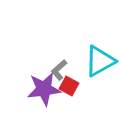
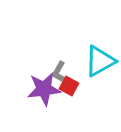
gray L-shape: moved 2 px down; rotated 20 degrees counterclockwise
